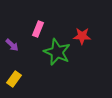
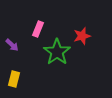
red star: rotated 18 degrees counterclockwise
green star: rotated 12 degrees clockwise
yellow rectangle: rotated 21 degrees counterclockwise
